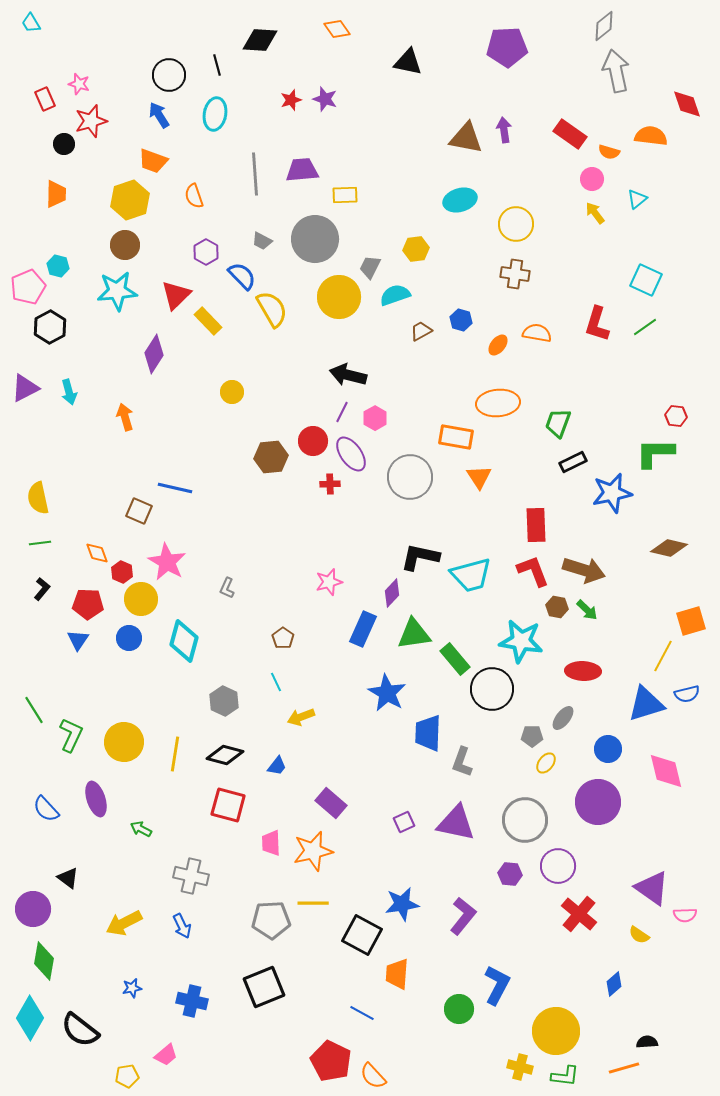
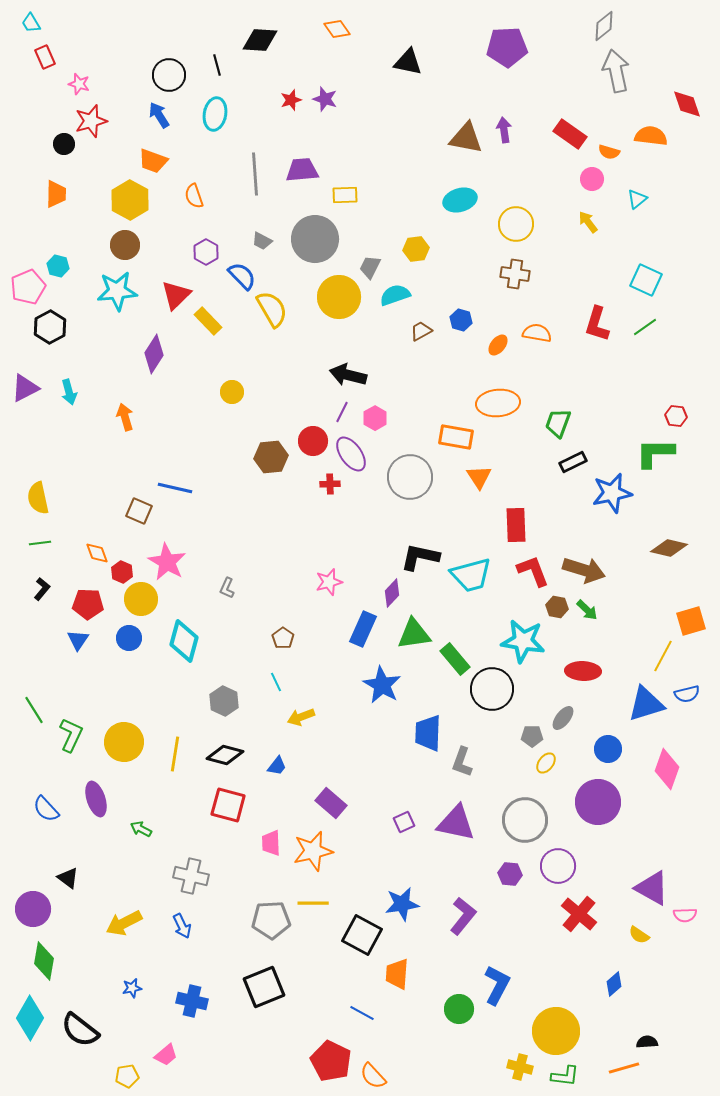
red rectangle at (45, 99): moved 42 px up
yellow hexagon at (130, 200): rotated 12 degrees counterclockwise
yellow arrow at (595, 213): moved 7 px left, 9 px down
red rectangle at (536, 525): moved 20 px left
cyan star at (521, 641): moved 2 px right
blue star at (387, 693): moved 5 px left, 8 px up
pink diamond at (666, 771): moved 1 px right, 2 px up; rotated 33 degrees clockwise
purple triangle at (652, 888): rotated 6 degrees counterclockwise
